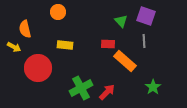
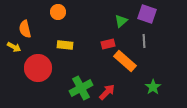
purple square: moved 1 px right, 2 px up
green triangle: rotated 32 degrees clockwise
red rectangle: rotated 16 degrees counterclockwise
